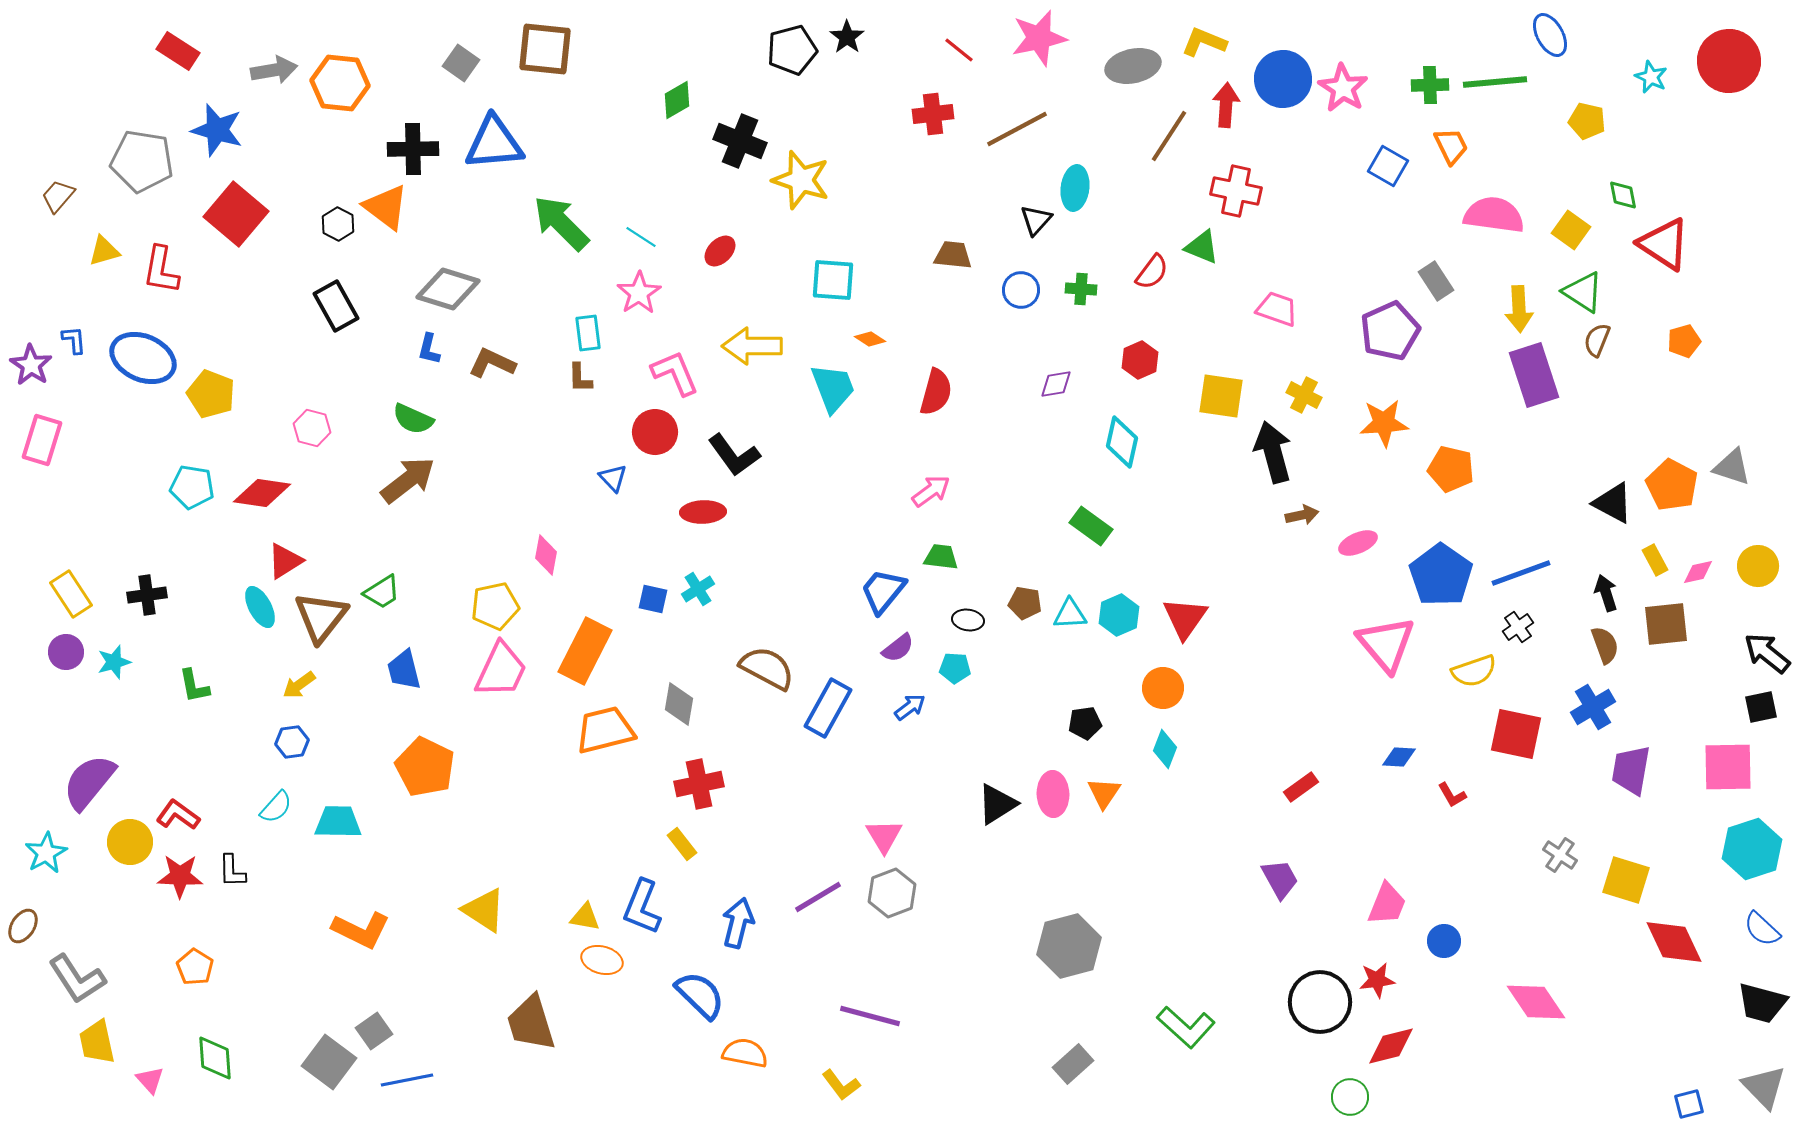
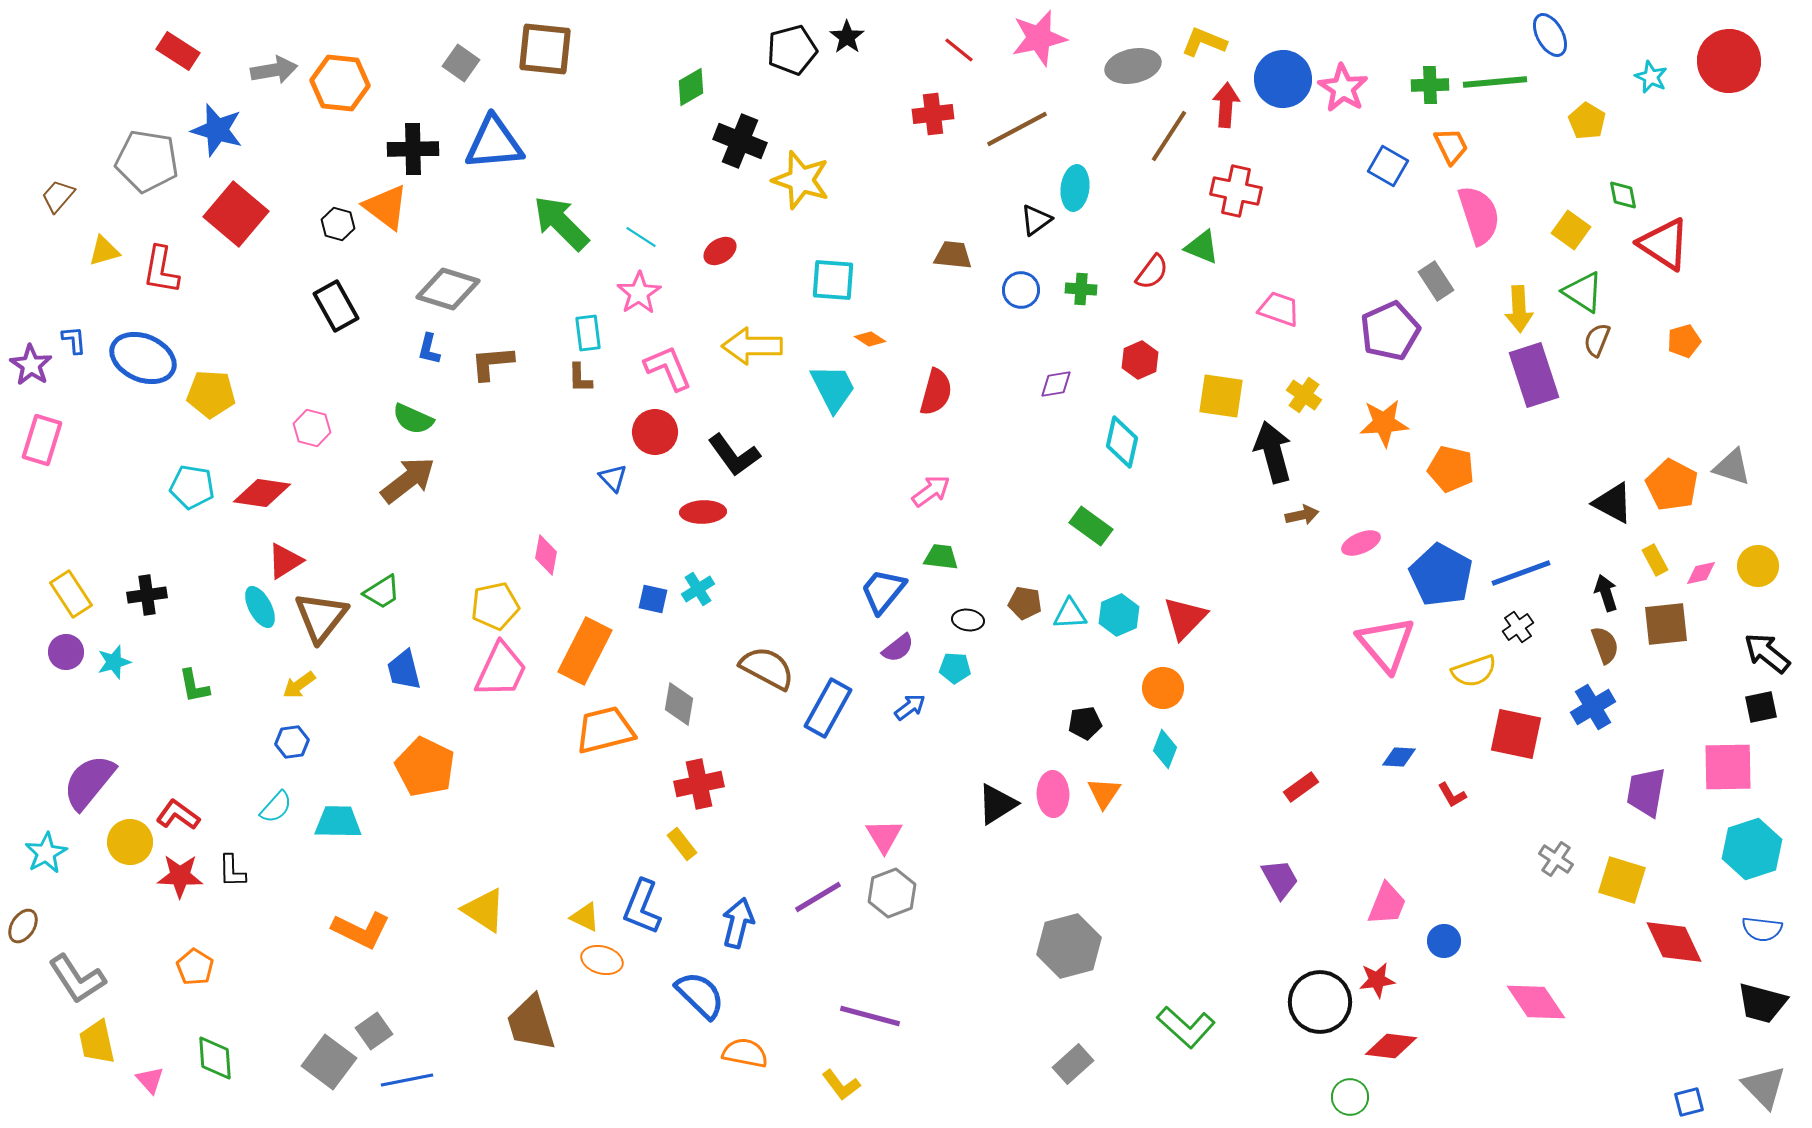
green diamond at (677, 100): moved 14 px right, 13 px up
yellow pentagon at (1587, 121): rotated 18 degrees clockwise
gray pentagon at (142, 161): moved 5 px right
pink semicircle at (1494, 215): moved 15 px left; rotated 64 degrees clockwise
black triangle at (1036, 220): rotated 12 degrees clockwise
black hexagon at (338, 224): rotated 12 degrees counterclockwise
red ellipse at (720, 251): rotated 12 degrees clockwise
pink trapezoid at (1277, 309): moved 2 px right
brown L-shape at (492, 363): rotated 30 degrees counterclockwise
pink L-shape at (675, 373): moved 7 px left, 5 px up
cyan trapezoid at (833, 388): rotated 6 degrees counterclockwise
yellow pentagon at (211, 394): rotated 18 degrees counterclockwise
yellow cross at (1304, 395): rotated 8 degrees clockwise
pink ellipse at (1358, 543): moved 3 px right
pink diamond at (1698, 572): moved 3 px right, 1 px down
blue pentagon at (1441, 575): rotated 6 degrees counterclockwise
red triangle at (1185, 618): rotated 9 degrees clockwise
purple trapezoid at (1631, 770): moved 15 px right, 22 px down
gray cross at (1560, 855): moved 4 px left, 4 px down
yellow square at (1626, 880): moved 4 px left
yellow triangle at (585, 917): rotated 16 degrees clockwise
blue semicircle at (1762, 929): rotated 36 degrees counterclockwise
red diamond at (1391, 1046): rotated 21 degrees clockwise
blue square at (1689, 1104): moved 2 px up
